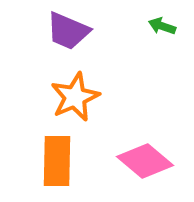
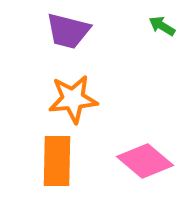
green arrow: rotated 12 degrees clockwise
purple trapezoid: rotated 9 degrees counterclockwise
orange star: moved 2 px left, 2 px down; rotated 18 degrees clockwise
